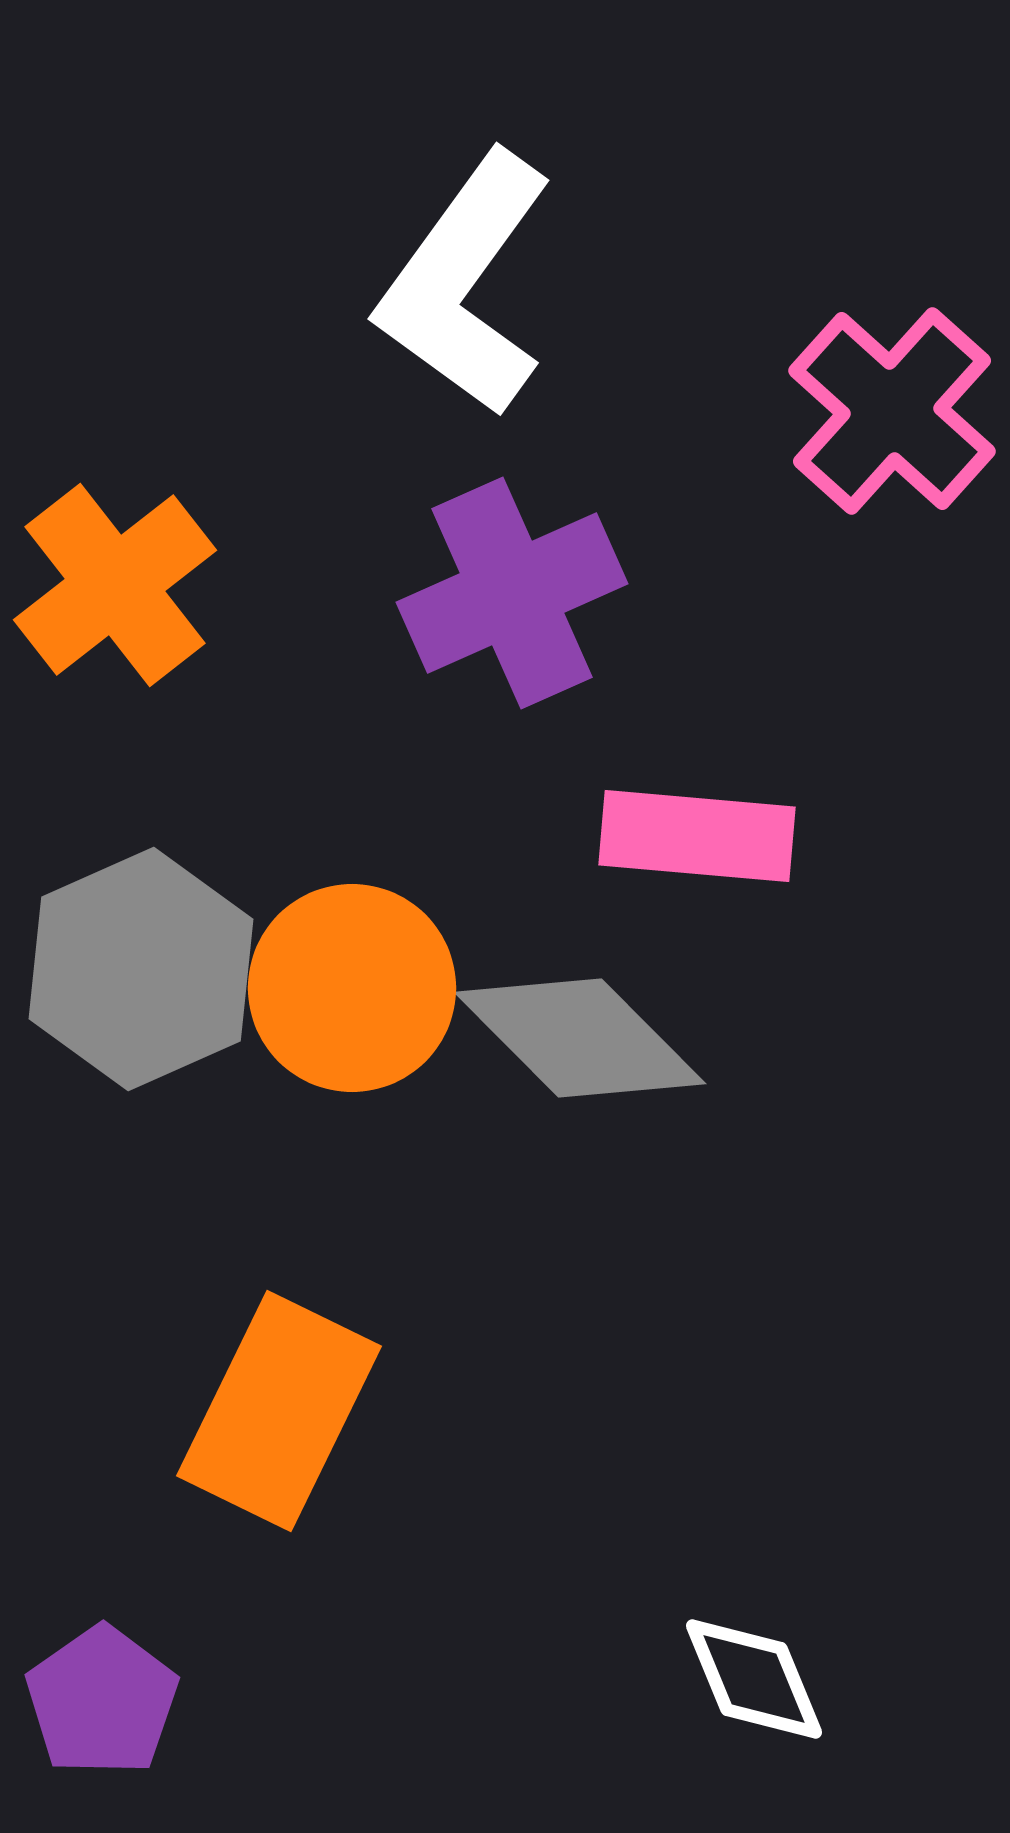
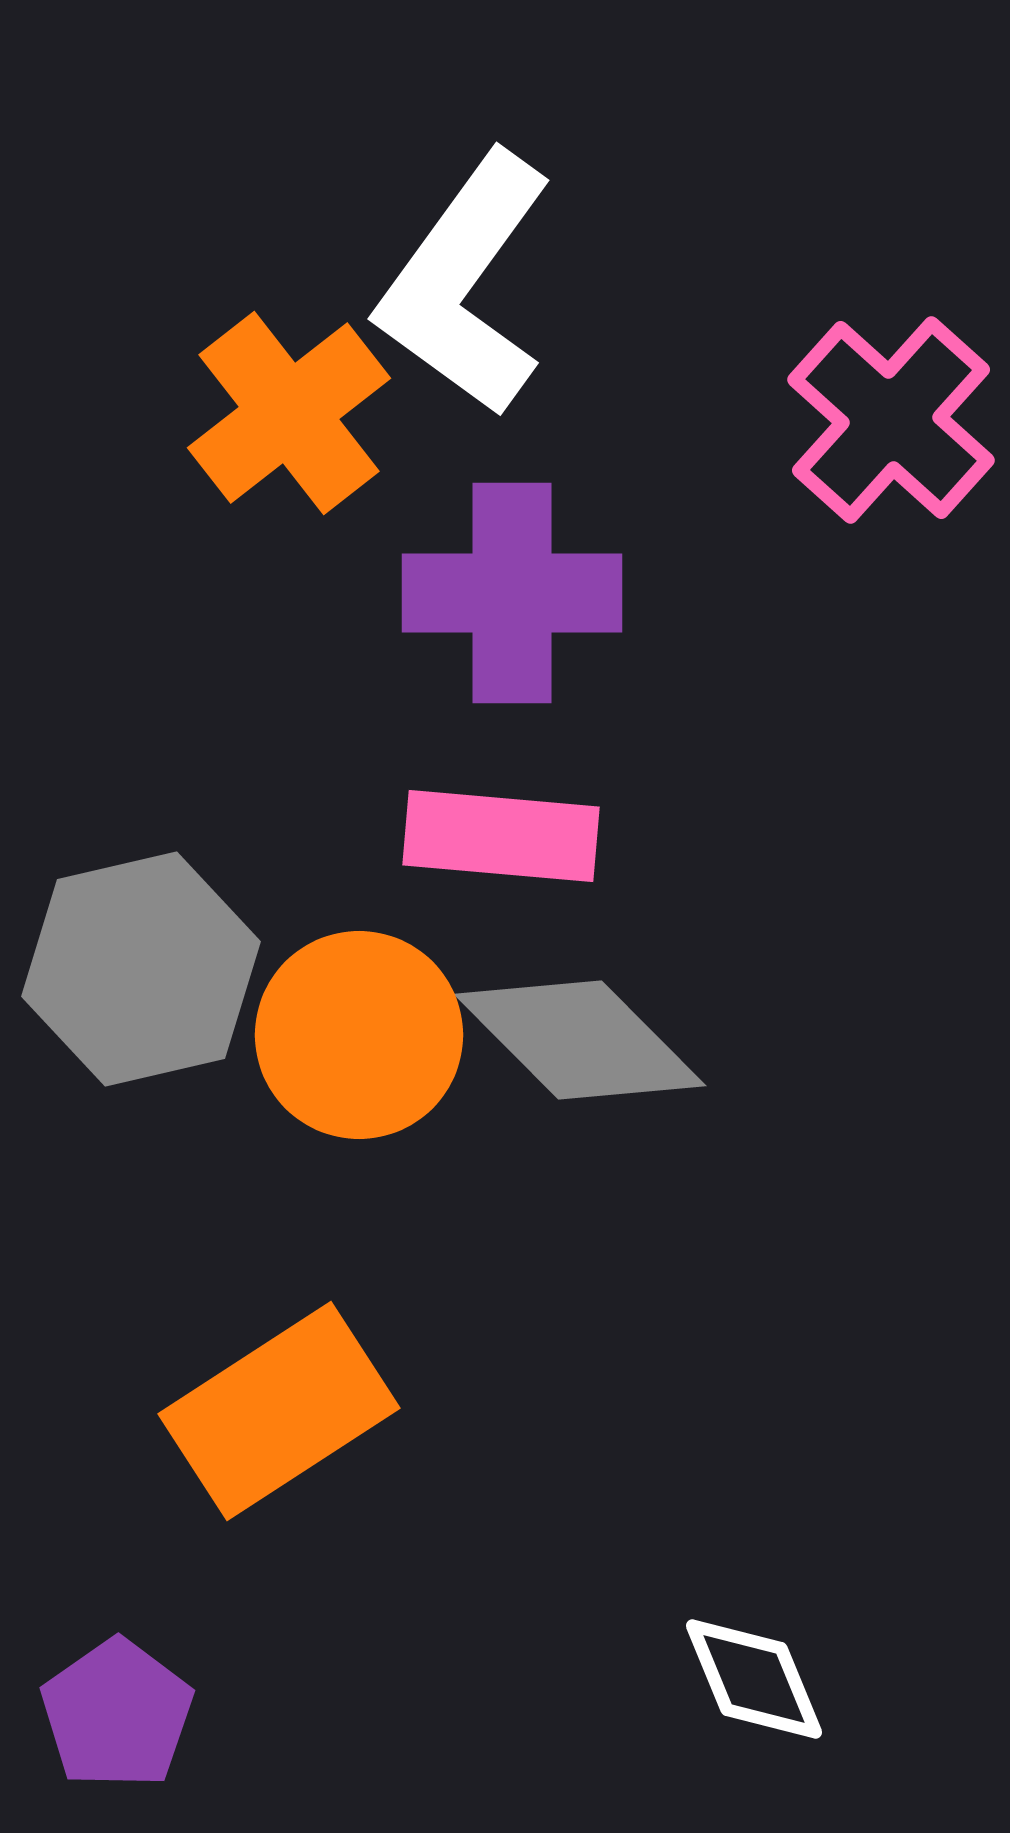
pink cross: moved 1 px left, 9 px down
orange cross: moved 174 px right, 172 px up
purple cross: rotated 24 degrees clockwise
pink rectangle: moved 196 px left
gray hexagon: rotated 11 degrees clockwise
orange circle: moved 7 px right, 47 px down
gray diamond: moved 2 px down
orange rectangle: rotated 31 degrees clockwise
purple pentagon: moved 15 px right, 13 px down
